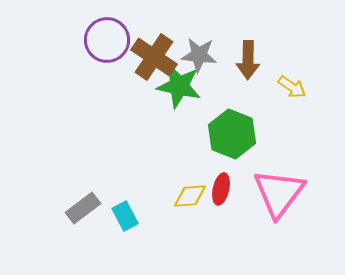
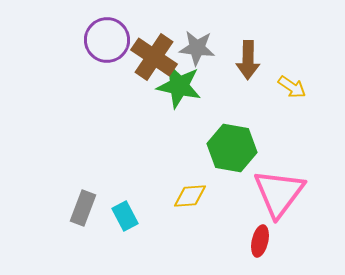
gray star: moved 2 px left, 7 px up
green hexagon: moved 14 px down; rotated 12 degrees counterclockwise
red ellipse: moved 39 px right, 52 px down
gray rectangle: rotated 32 degrees counterclockwise
